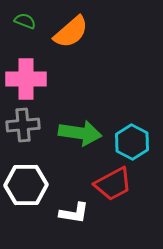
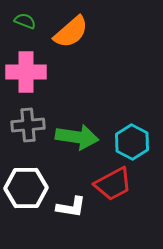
pink cross: moved 7 px up
gray cross: moved 5 px right
green arrow: moved 3 px left, 4 px down
white hexagon: moved 3 px down
white L-shape: moved 3 px left, 6 px up
